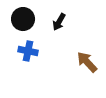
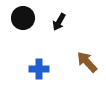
black circle: moved 1 px up
blue cross: moved 11 px right, 18 px down; rotated 12 degrees counterclockwise
